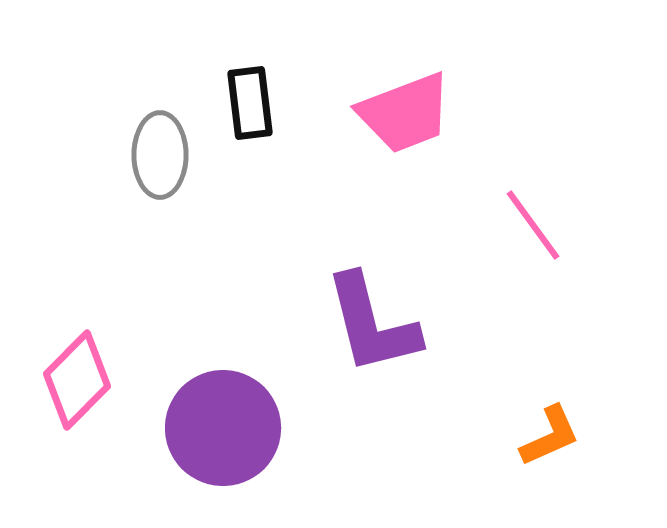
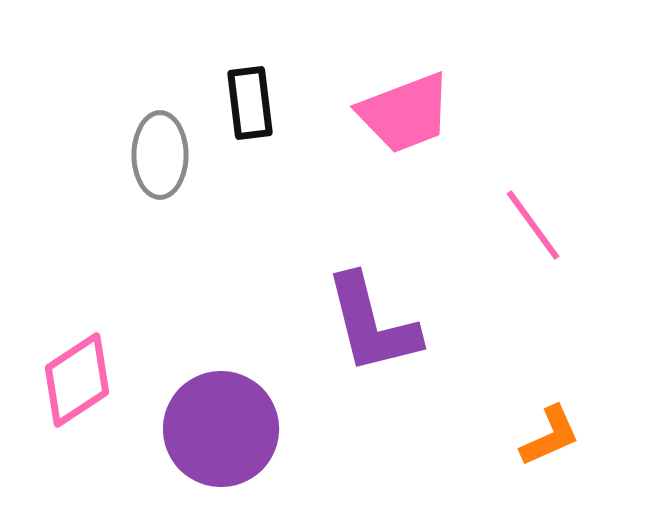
pink diamond: rotated 12 degrees clockwise
purple circle: moved 2 px left, 1 px down
